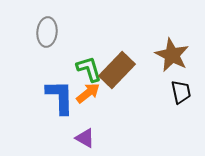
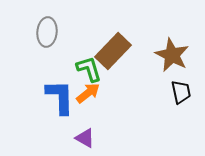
brown rectangle: moved 4 px left, 19 px up
